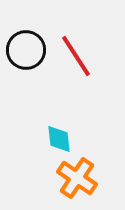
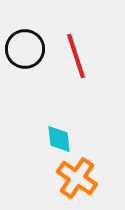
black circle: moved 1 px left, 1 px up
red line: rotated 15 degrees clockwise
